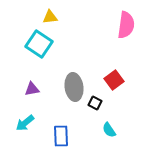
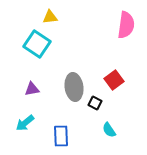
cyan square: moved 2 px left
